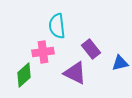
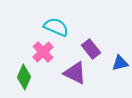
cyan semicircle: moved 1 px left, 1 px down; rotated 120 degrees clockwise
pink cross: rotated 35 degrees counterclockwise
green diamond: moved 2 px down; rotated 25 degrees counterclockwise
